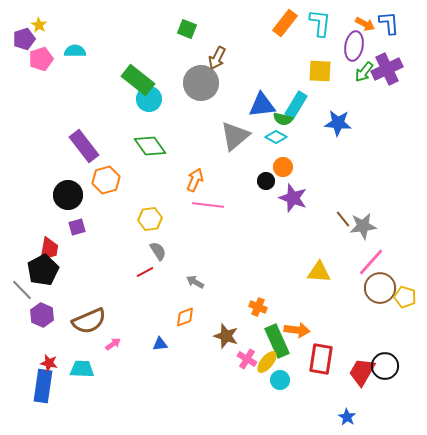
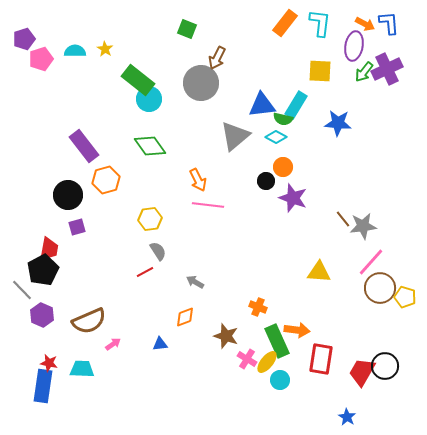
yellow star at (39, 25): moved 66 px right, 24 px down
orange arrow at (195, 180): moved 3 px right; rotated 130 degrees clockwise
